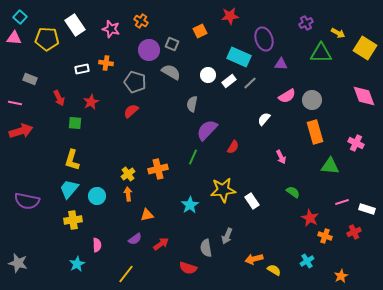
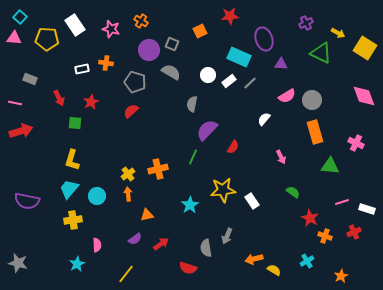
green triangle at (321, 53): rotated 25 degrees clockwise
